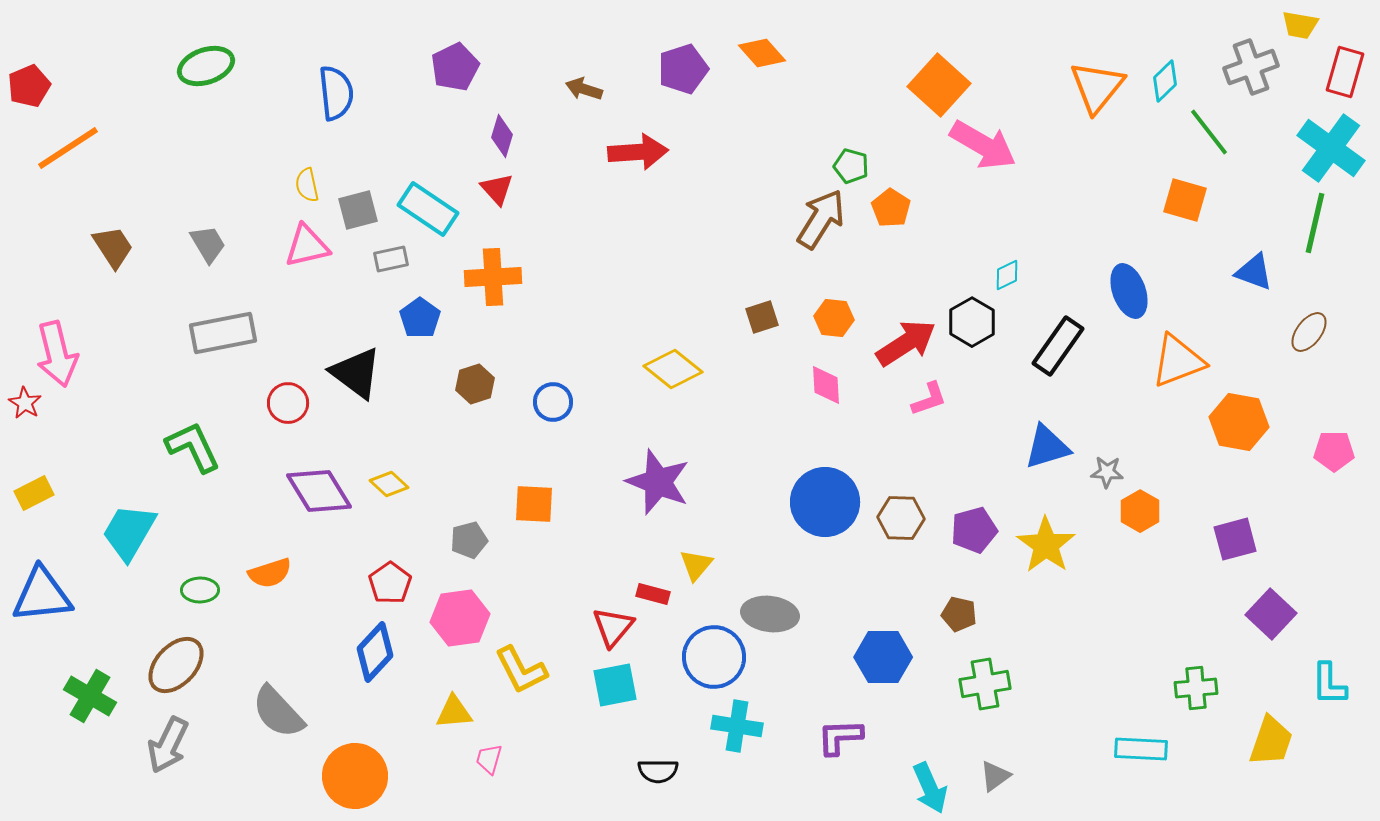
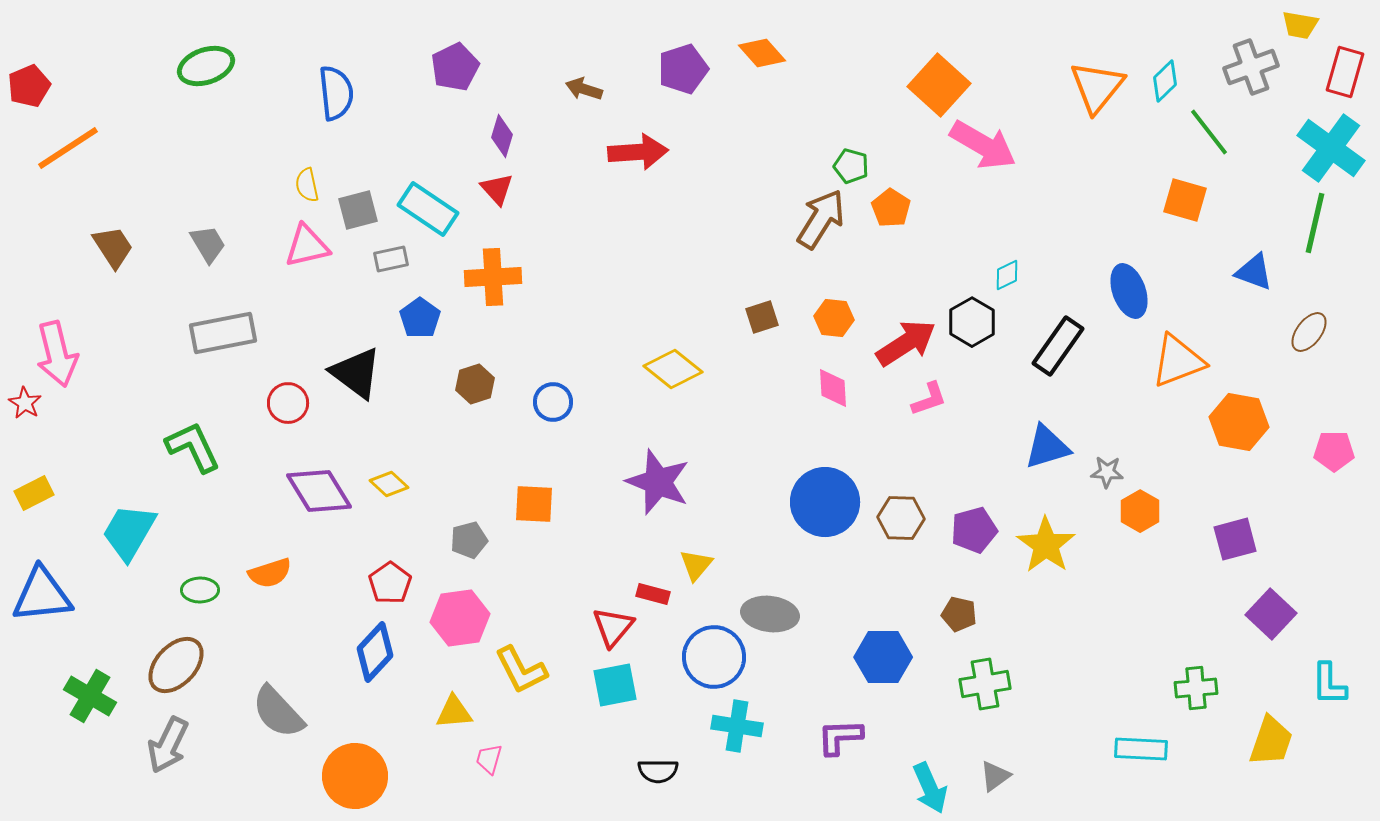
pink diamond at (826, 385): moved 7 px right, 3 px down
